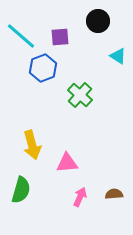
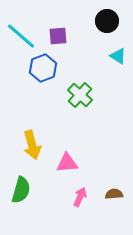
black circle: moved 9 px right
purple square: moved 2 px left, 1 px up
